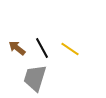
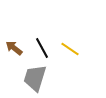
brown arrow: moved 3 px left
